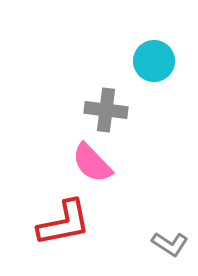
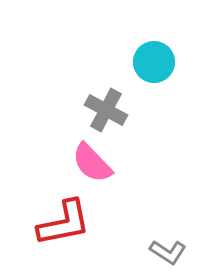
cyan circle: moved 1 px down
gray cross: rotated 21 degrees clockwise
gray L-shape: moved 2 px left, 8 px down
